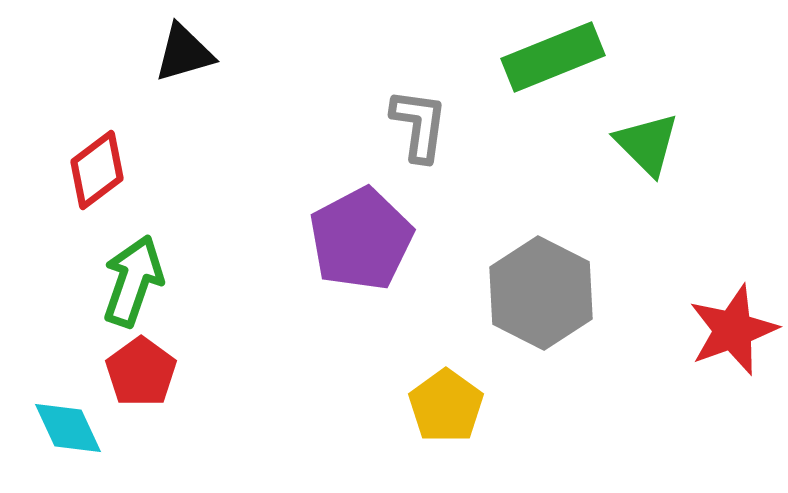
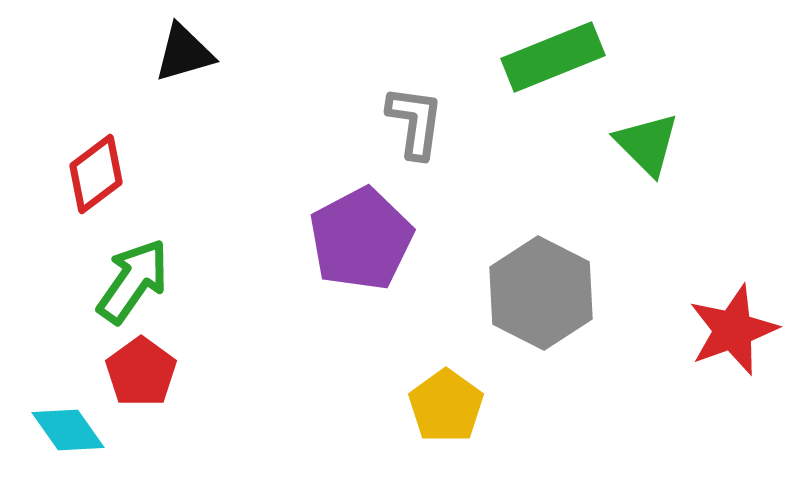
gray L-shape: moved 4 px left, 3 px up
red diamond: moved 1 px left, 4 px down
green arrow: rotated 16 degrees clockwise
cyan diamond: moved 2 px down; rotated 10 degrees counterclockwise
